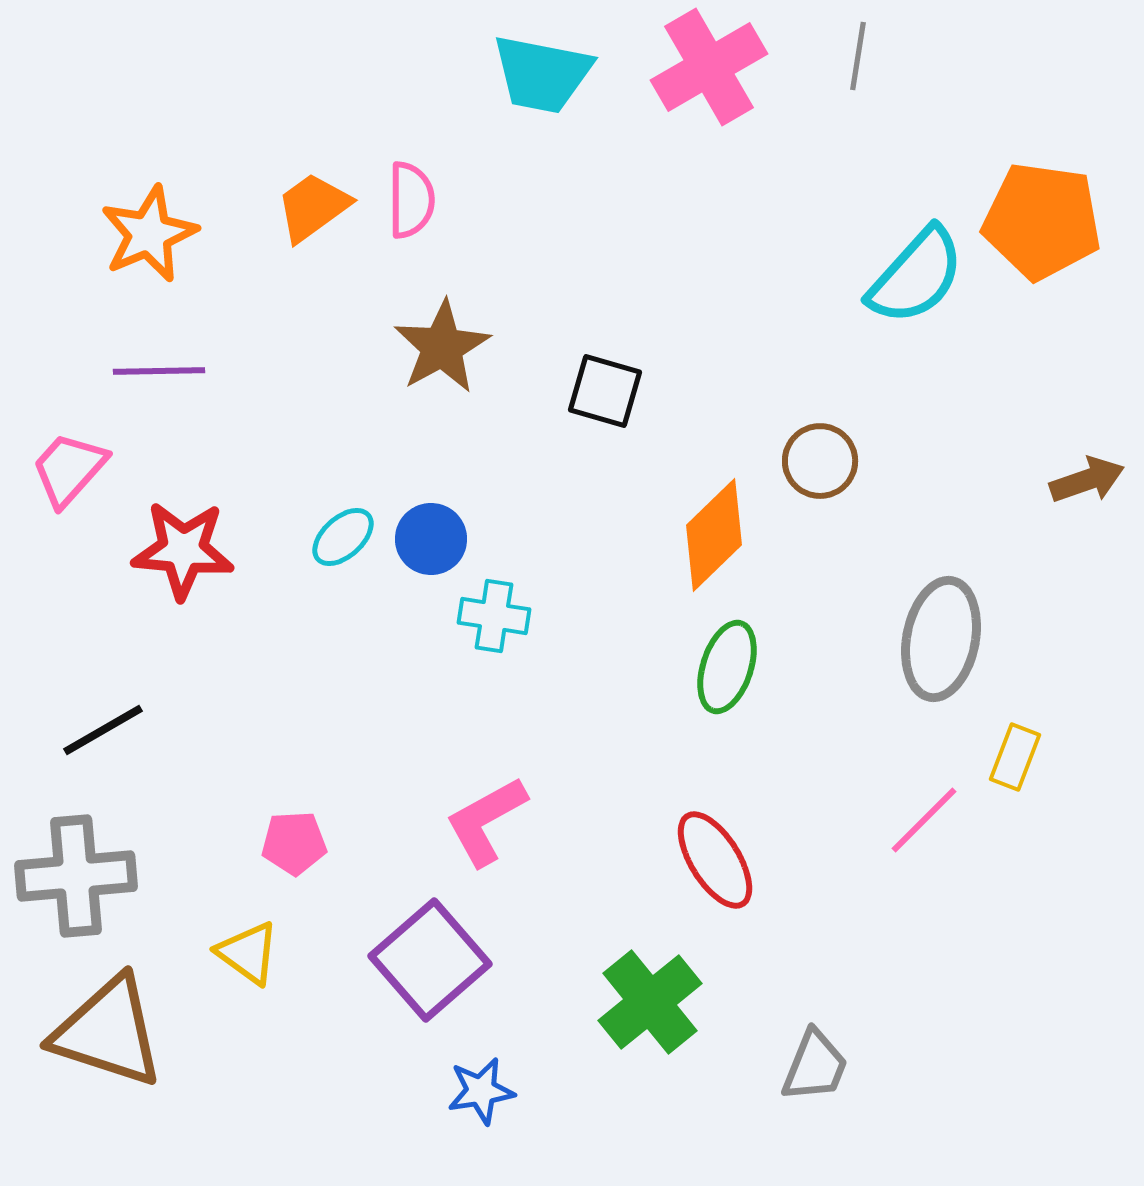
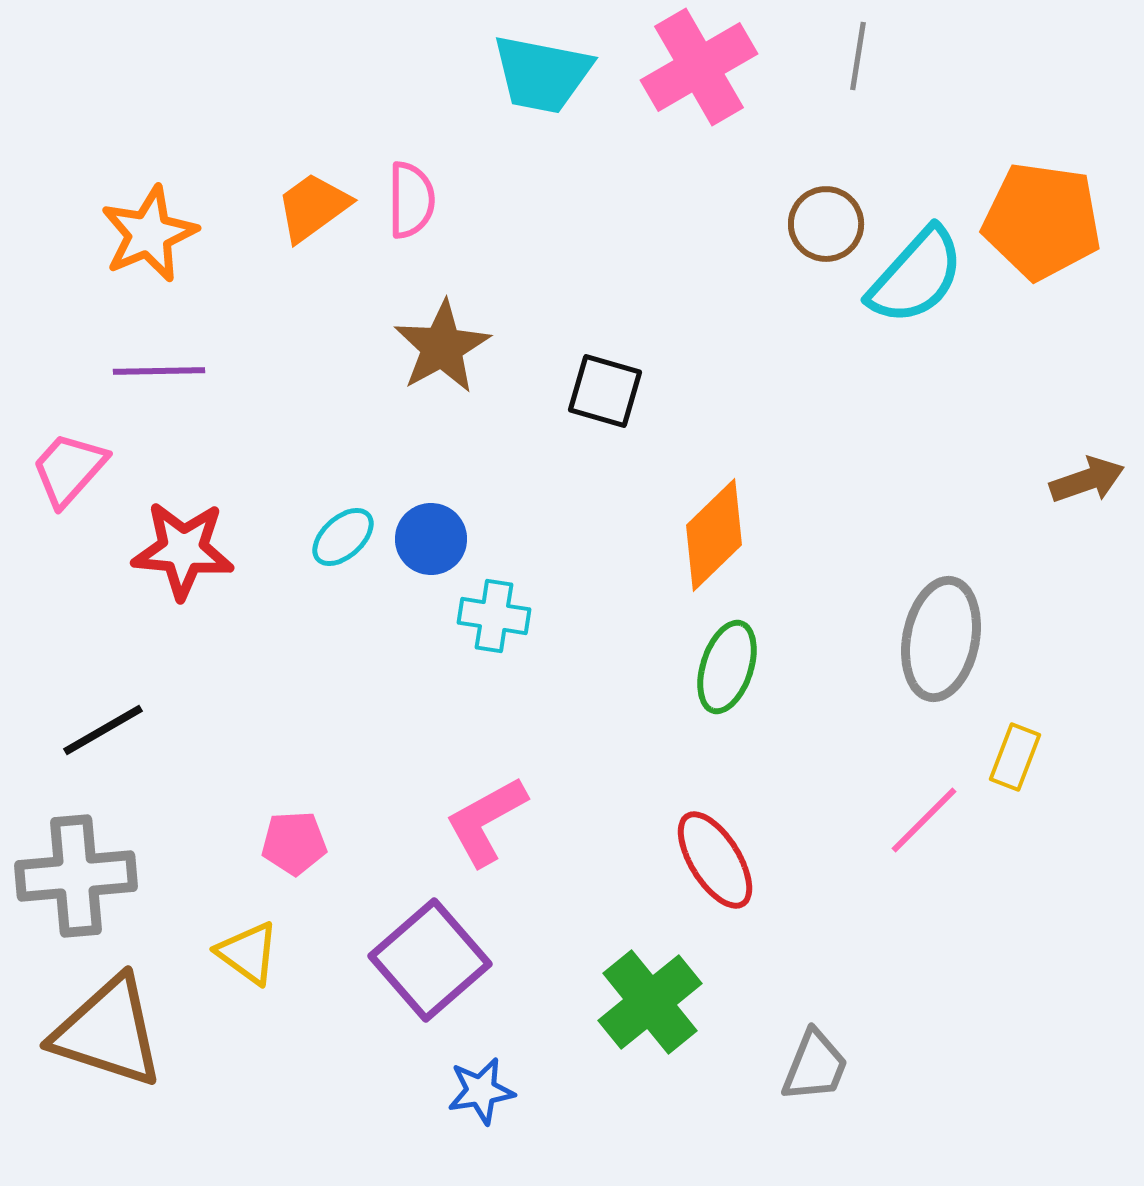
pink cross: moved 10 px left
brown circle: moved 6 px right, 237 px up
